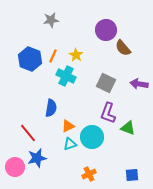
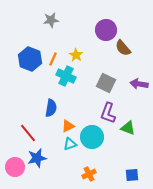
orange line: moved 3 px down
